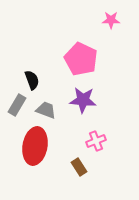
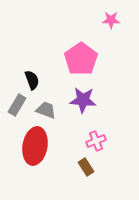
pink pentagon: rotated 12 degrees clockwise
brown rectangle: moved 7 px right
